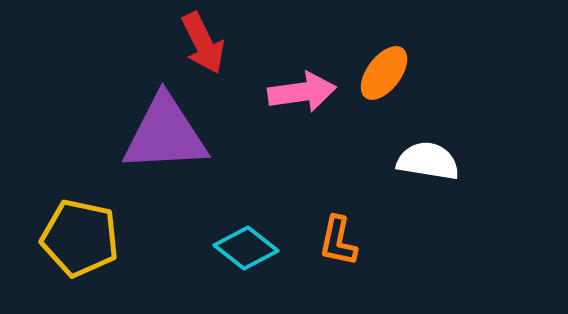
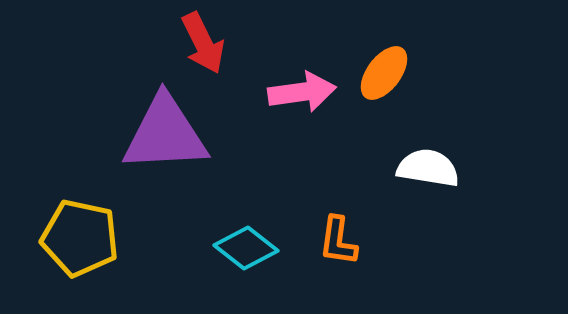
white semicircle: moved 7 px down
orange L-shape: rotated 4 degrees counterclockwise
